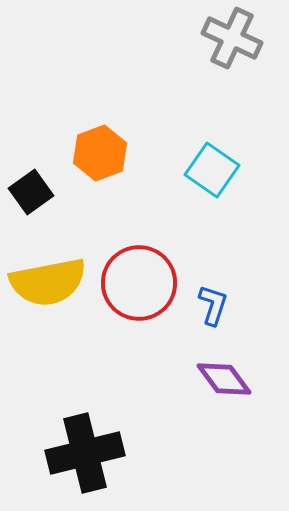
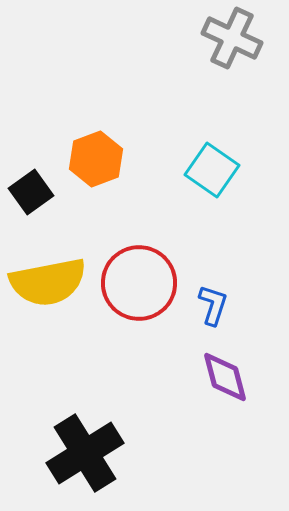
orange hexagon: moved 4 px left, 6 px down
purple diamond: moved 1 px right, 2 px up; rotated 22 degrees clockwise
black cross: rotated 18 degrees counterclockwise
